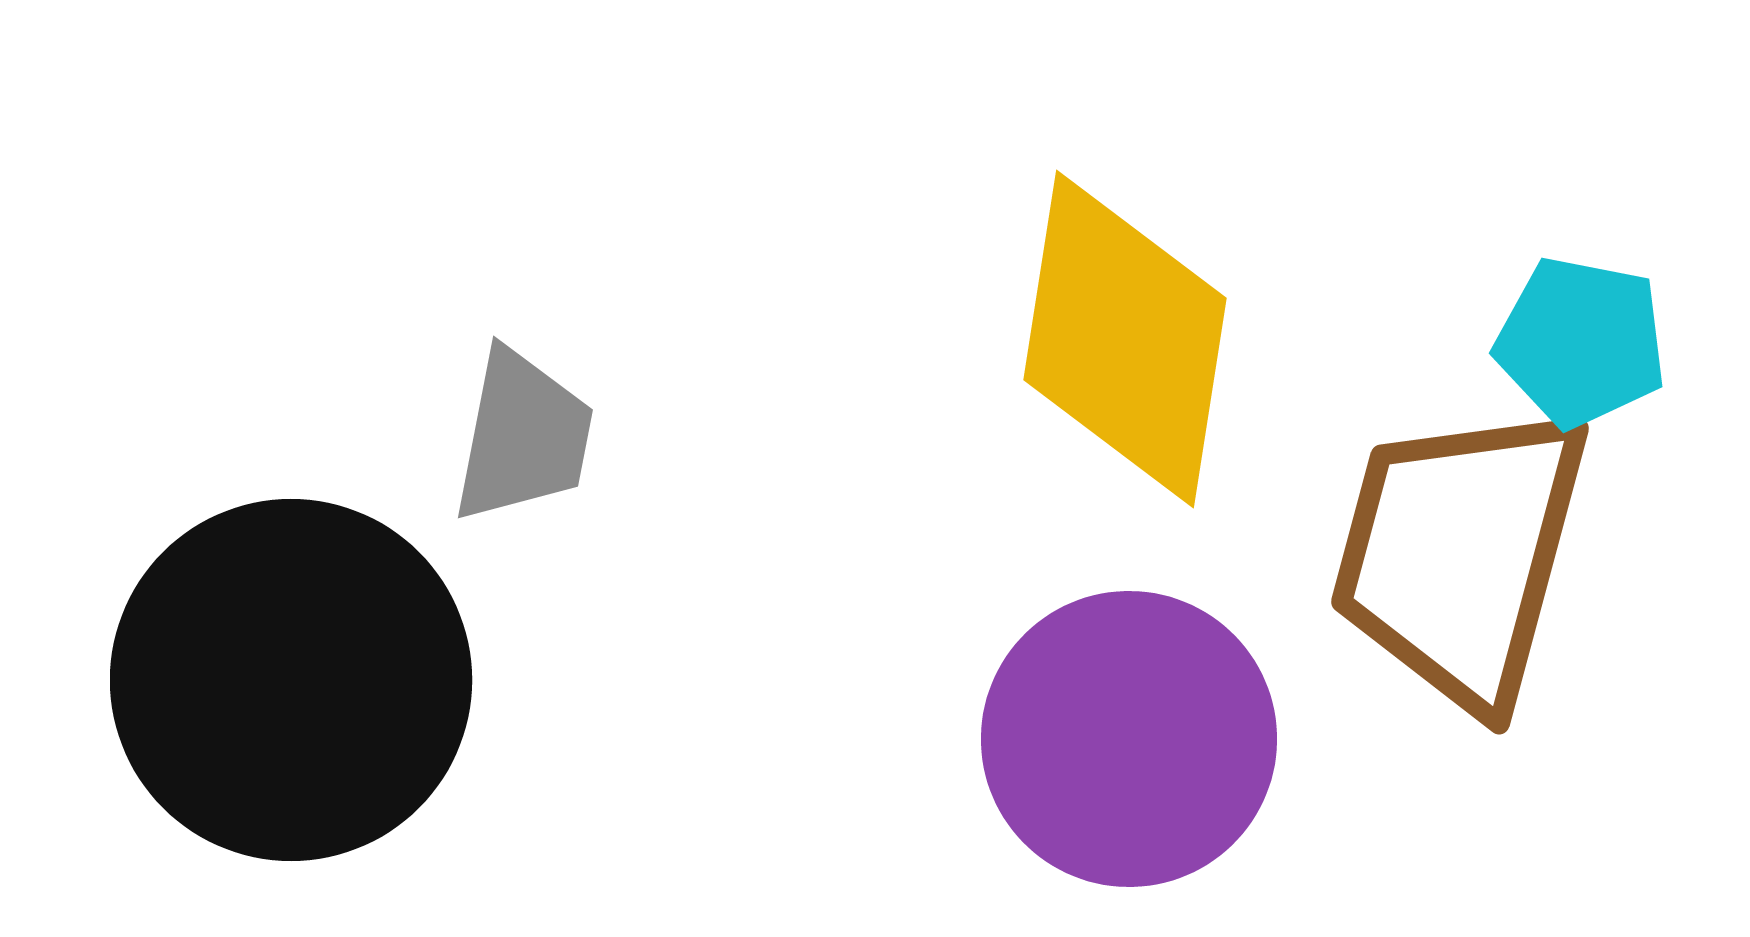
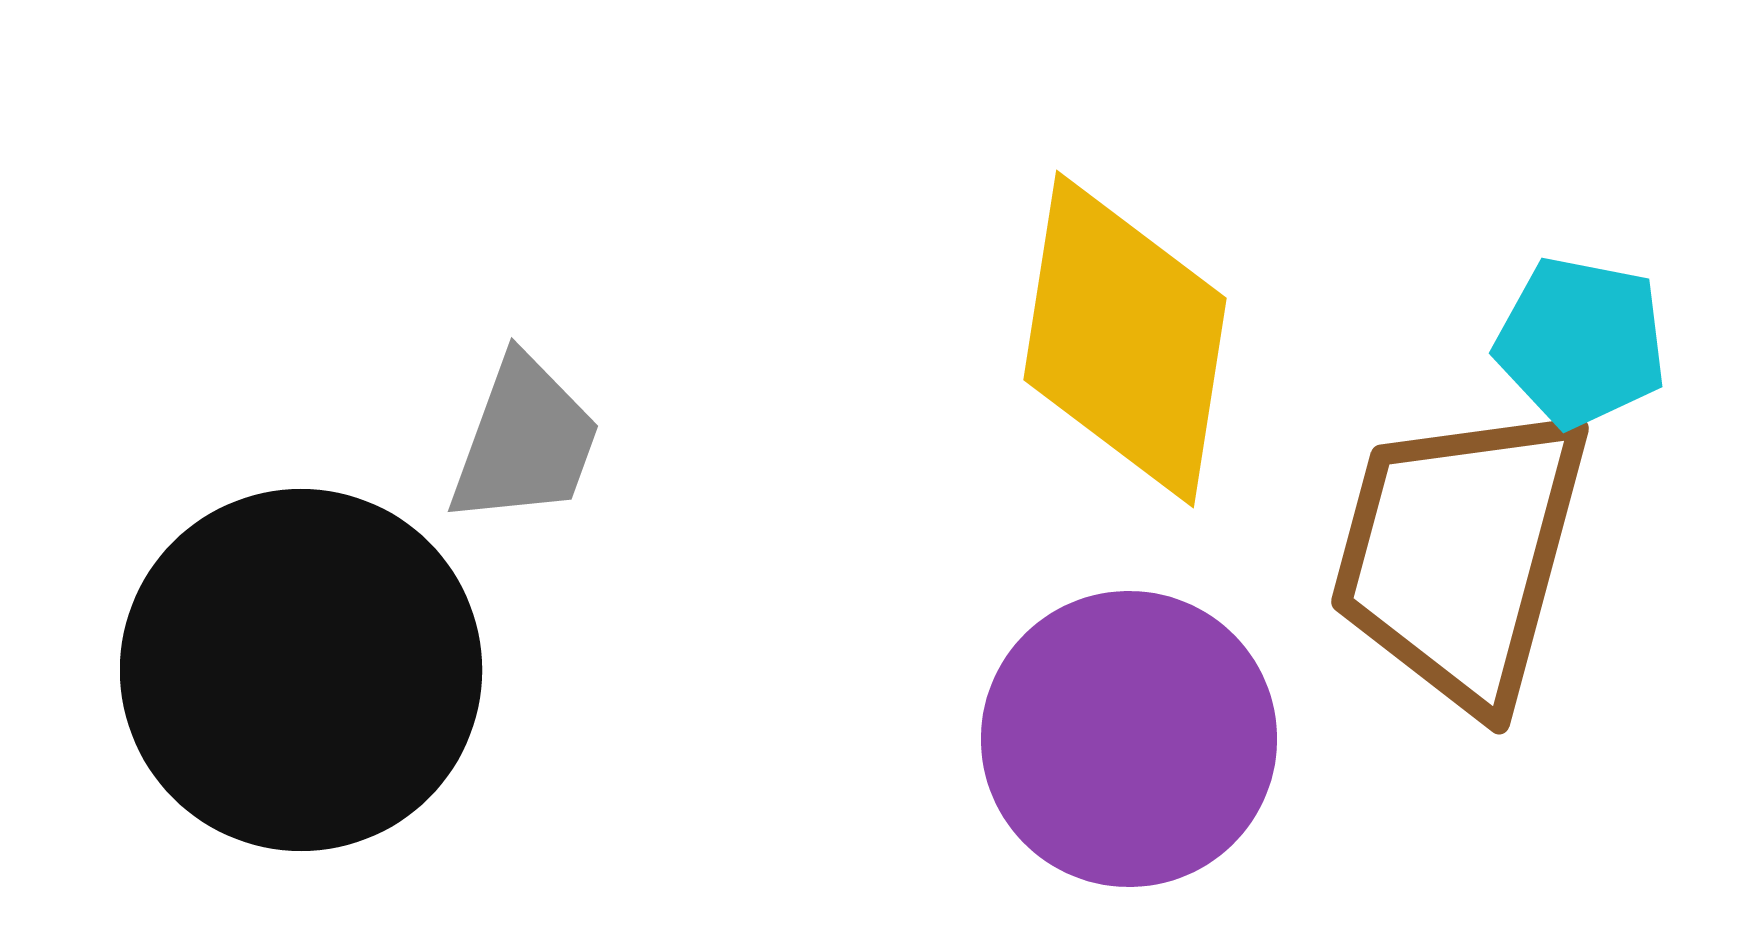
gray trapezoid: moved 2 px right, 5 px down; rotated 9 degrees clockwise
black circle: moved 10 px right, 10 px up
